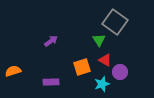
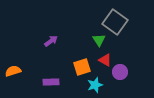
cyan star: moved 7 px left, 1 px down
